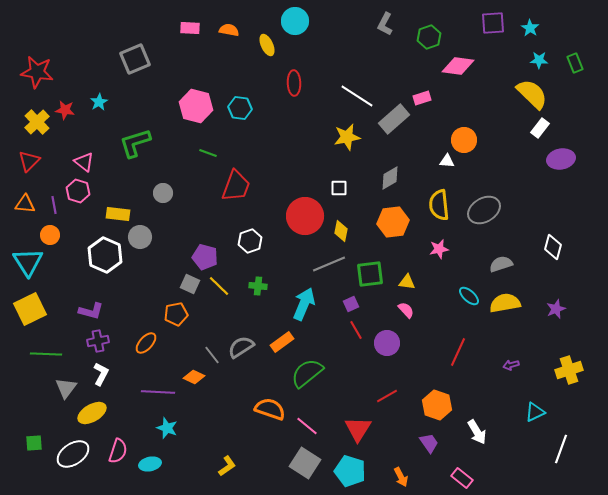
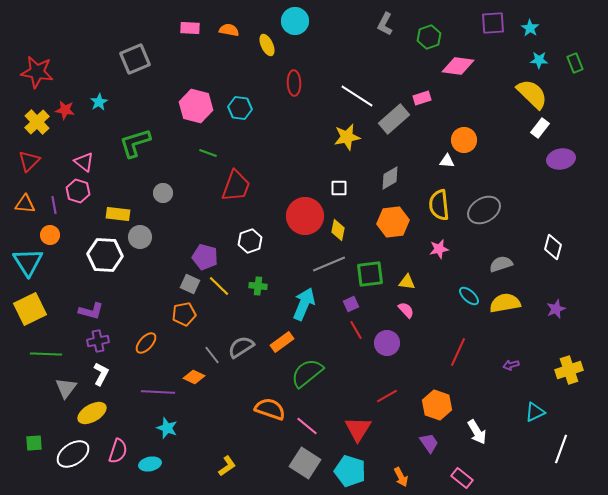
yellow diamond at (341, 231): moved 3 px left, 1 px up
white hexagon at (105, 255): rotated 20 degrees counterclockwise
orange pentagon at (176, 314): moved 8 px right
